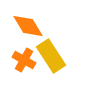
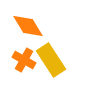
yellow rectangle: moved 4 px down
